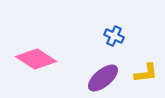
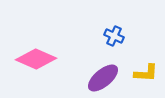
pink diamond: rotated 9 degrees counterclockwise
yellow L-shape: rotated 10 degrees clockwise
